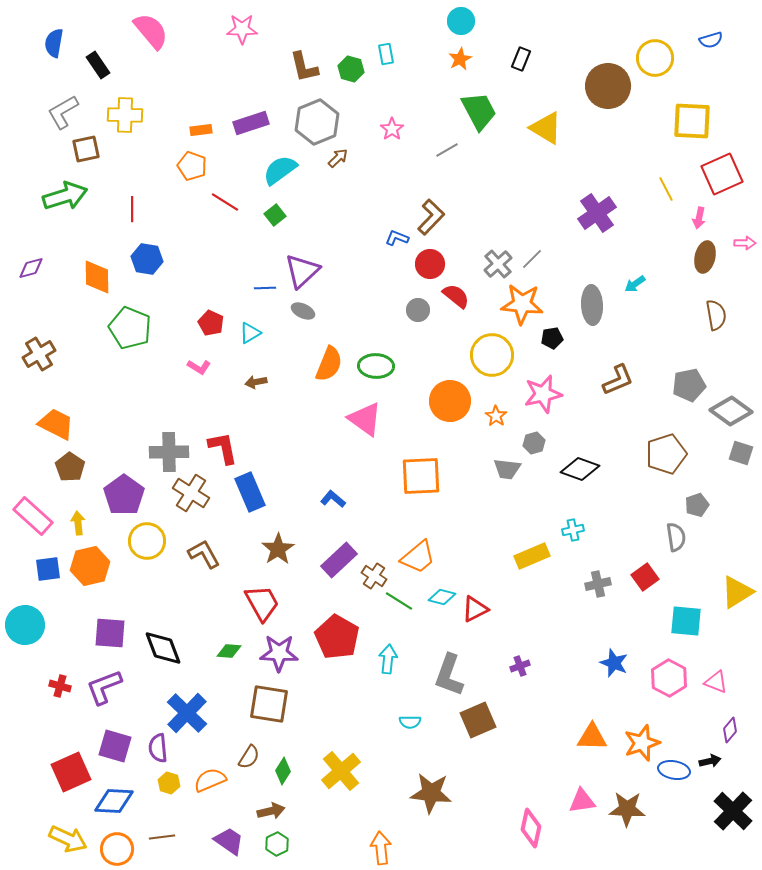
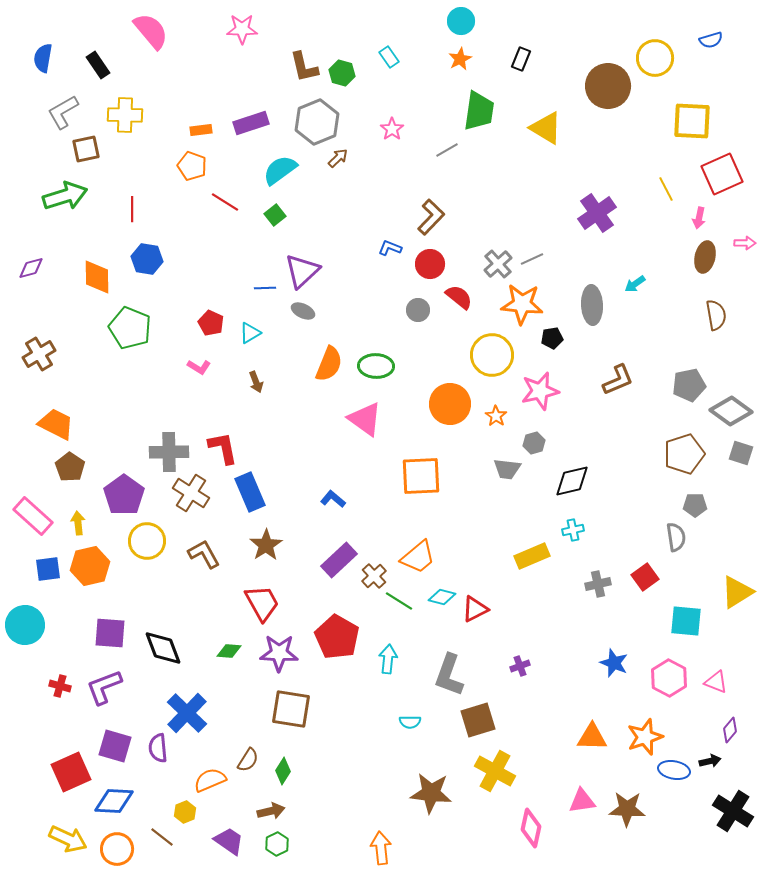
blue semicircle at (54, 43): moved 11 px left, 15 px down
cyan rectangle at (386, 54): moved 3 px right, 3 px down; rotated 25 degrees counterclockwise
green hexagon at (351, 69): moved 9 px left, 4 px down
green trapezoid at (479, 111): rotated 36 degrees clockwise
blue L-shape at (397, 238): moved 7 px left, 10 px down
gray line at (532, 259): rotated 20 degrees clockwise
red semicircle at (456, 296): moved 3 px right, 1 px down
brown arrow at (256, 382): rotated 100 degrees counterclockwise
pink star at (543, 394): moved 3 px left, 3 px up
orange circle at (450, 401): moved 3 px down
brown pentagon at (666, 454): moved 18 px right
black diamond at (580, 469): moved 8 px left, 12 px down; rotated 33 degrees counterclockwise
gray pentagon at (697, 505): moved 2 px left; rotated 20 degrees clockwise
brown star at (278, 549): moved 12 px left, 4 px up
brown cross at (374, 576): rotated 15 degrees clockwise
brown square at (269, 704): moved 22 px right, 5 px down
brown square at (478, 720): rotated 6 degrees clockwise
orange star at (642, 743): moved 3 px right, 6 px up
brown semicircle at (249, 757): moved 1 px left, 3 px down
yellow cross at (341, 771): moved 154 px right; rotated 21 degrees counterclockwise
yellow hexagon at (169, 783): moved 16 px right, 29 px down; rotated 20 degrees clockwise
black cross at (733, 811): rotated 12 degrees counterclockwise
brown line at (162, 837): rotated 45 degrees clockwise
